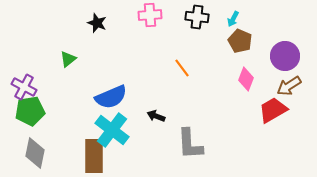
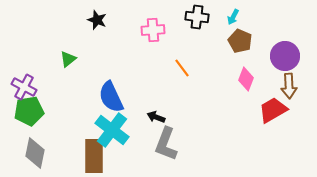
pink cross: moved 3 px right, 15 px down
cyan arrow: moved 2 px up
black star: moved 3 px up
brown arrow: rotated 60 degrees counterclockwise
blue semicircle: rotated 88 degrees clockwise
green pentagon: moved 1 px left
black arrow: moved 1 px down
gray L-shape: moved 24 px left; rotated 24 degrees clockwise
